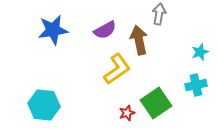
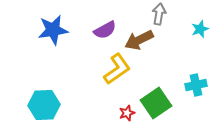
brown arrow: rotated 104 degrees counterclockwise
cyan star: moved 23 px up
cyan hexagon: rotated 8 degrees counterclockwise
